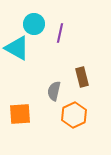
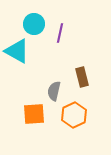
cyan triangle: moved 3 px down
orange square: moved 14 px right
